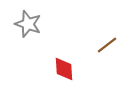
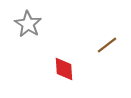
gray star: rotated 12 degrees clockwise
